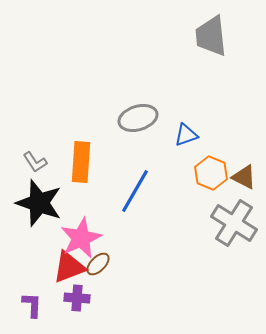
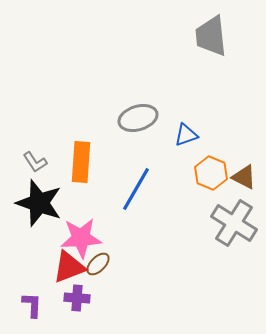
blue line: moved 1 px right, 2 px up
pink star: rotated 21 degrees clockwise
